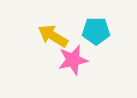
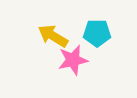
cyan pentagon: moved 1 px right, 2 px down
